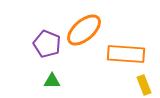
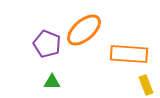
orange rectangle: moved 3 px right
green triangle: moved 1 px down
yellow rectangle: moved 2 px right
